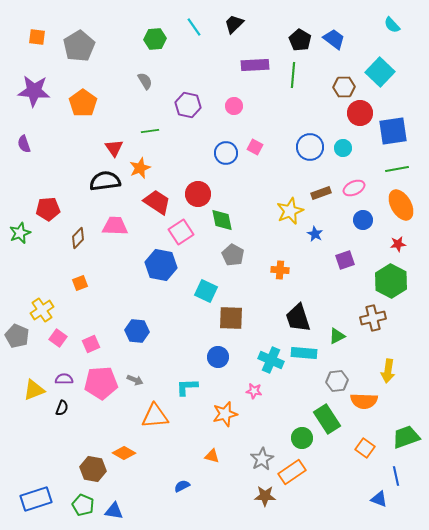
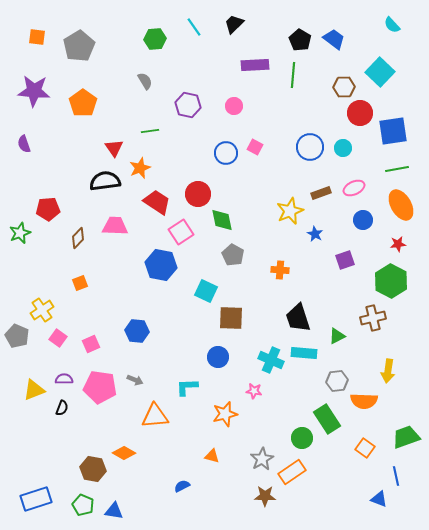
pink pentagon at (101, 383): moved 1 px left, 4 px down; rotated 12 degrees clockwise
